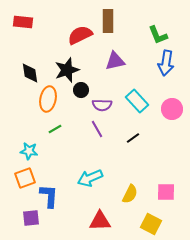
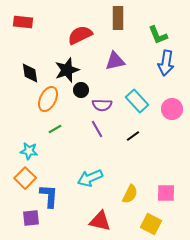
brown rectangle: moved 10 px right, 3 px up
orange ellipse: rotated 15 degrees clockwise
black line: moved 2 px up
orange square: rotated 25 degrees counterclockwise
pink square: moved 1 px down
red triangle: rotated 15 degrees clockwise
